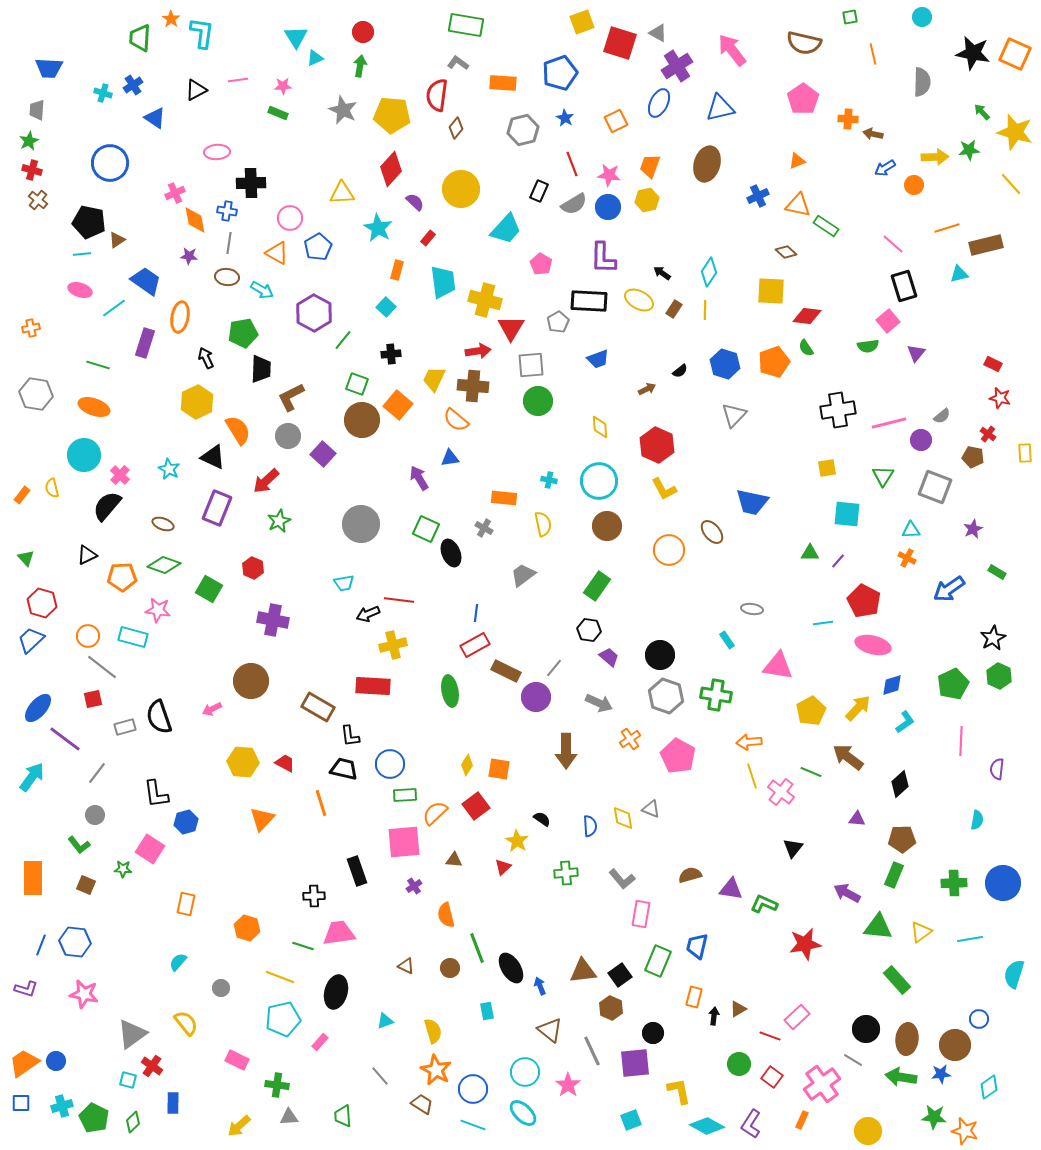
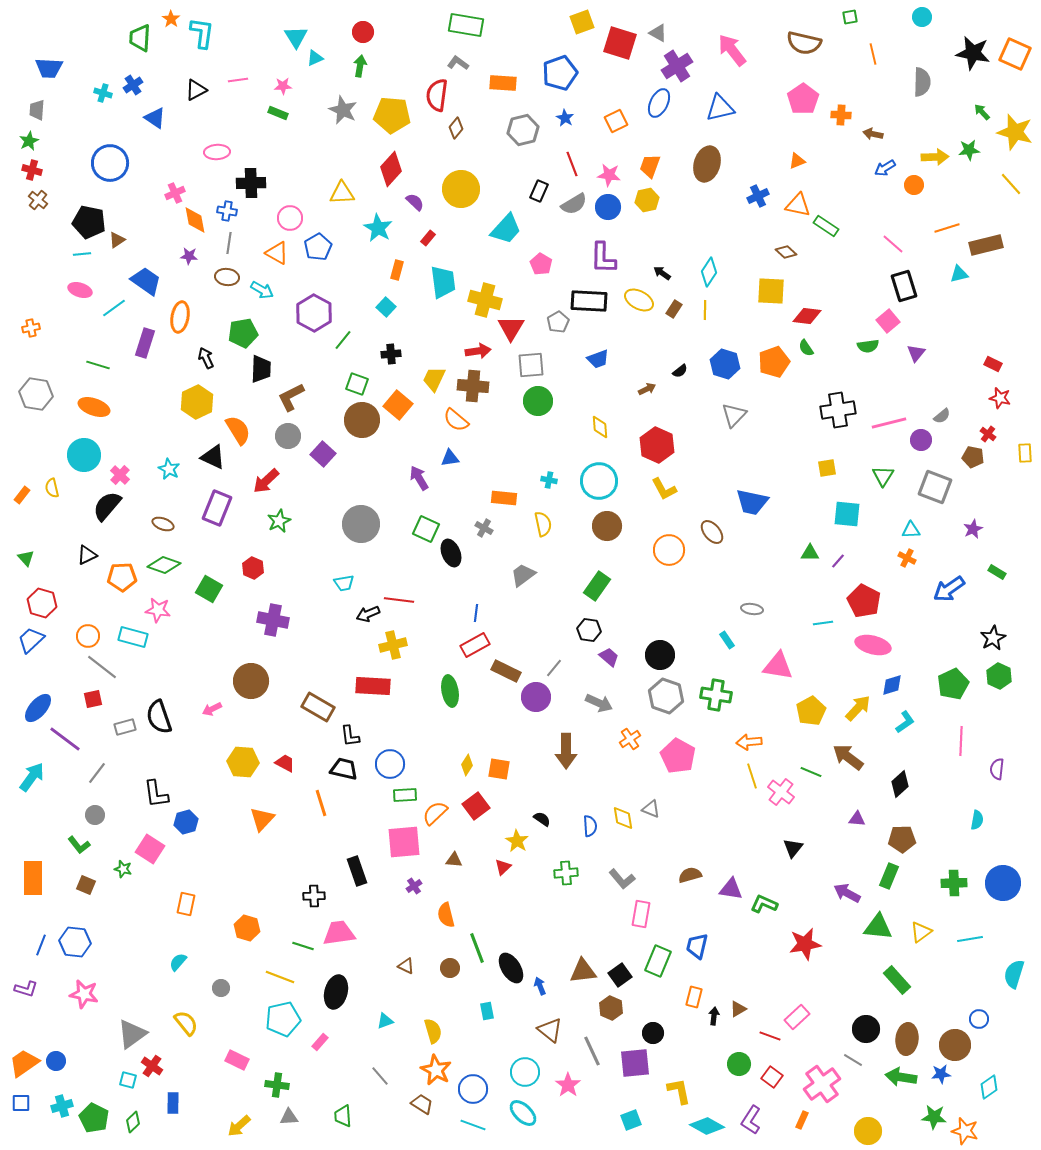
orange cross at (848, 119): moved 7 px left, 4 px up
green star at (123, 869): rotated 12 degrees clockwise
green rectangle at (894, 875): moved 5 px left, 1 px down
purple L-shape at (751, 1124): moved 4 px up
